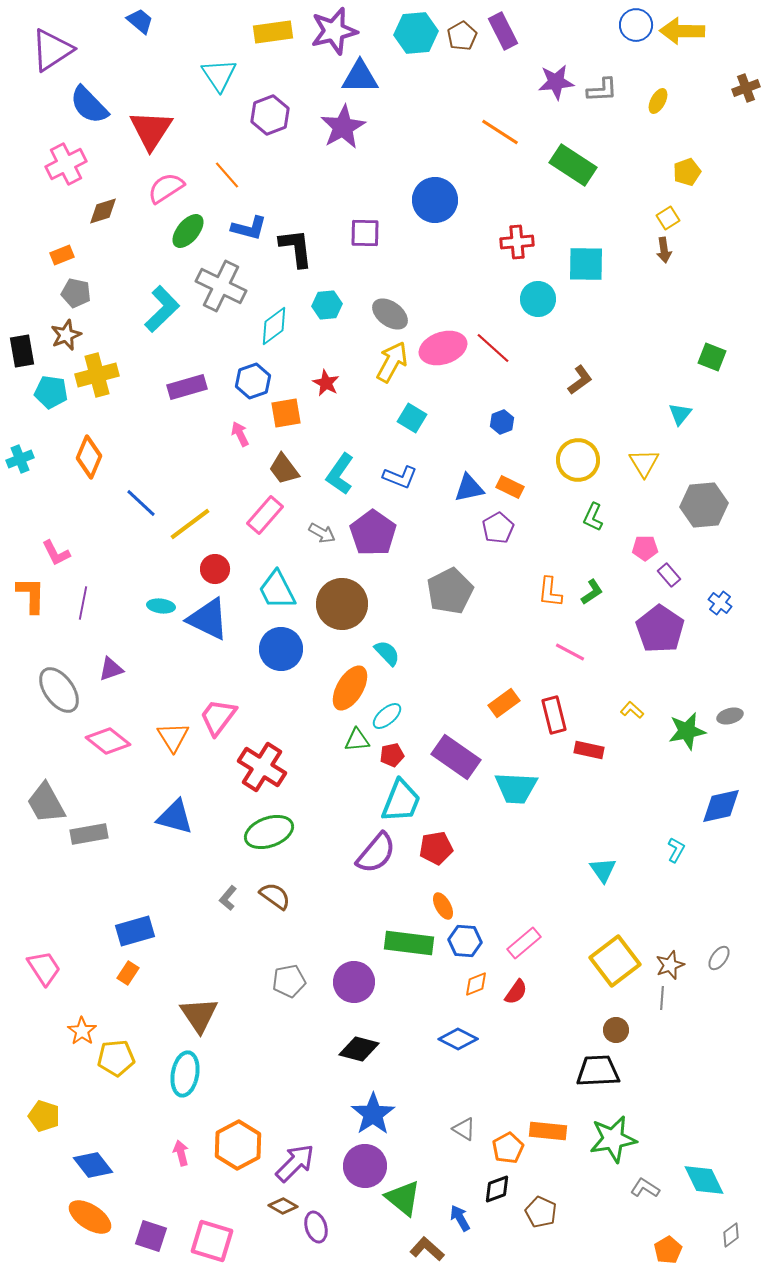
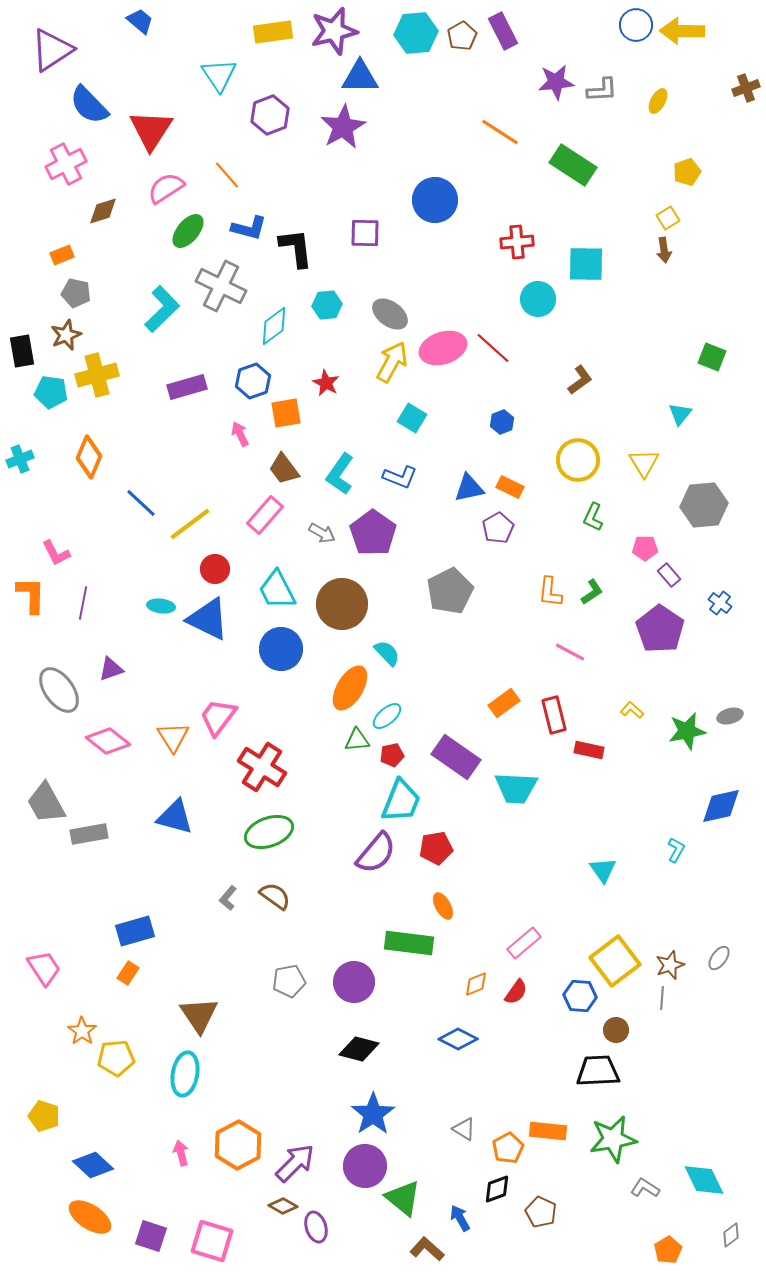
blue hexagon at (465, 941): moved 115 px right, 55 px down
blue diamond at (93, 1165): rotated 9 degrees counterclockwise
